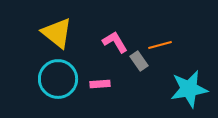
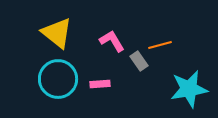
pink L-shape: moved 3 px left, 1 px up
